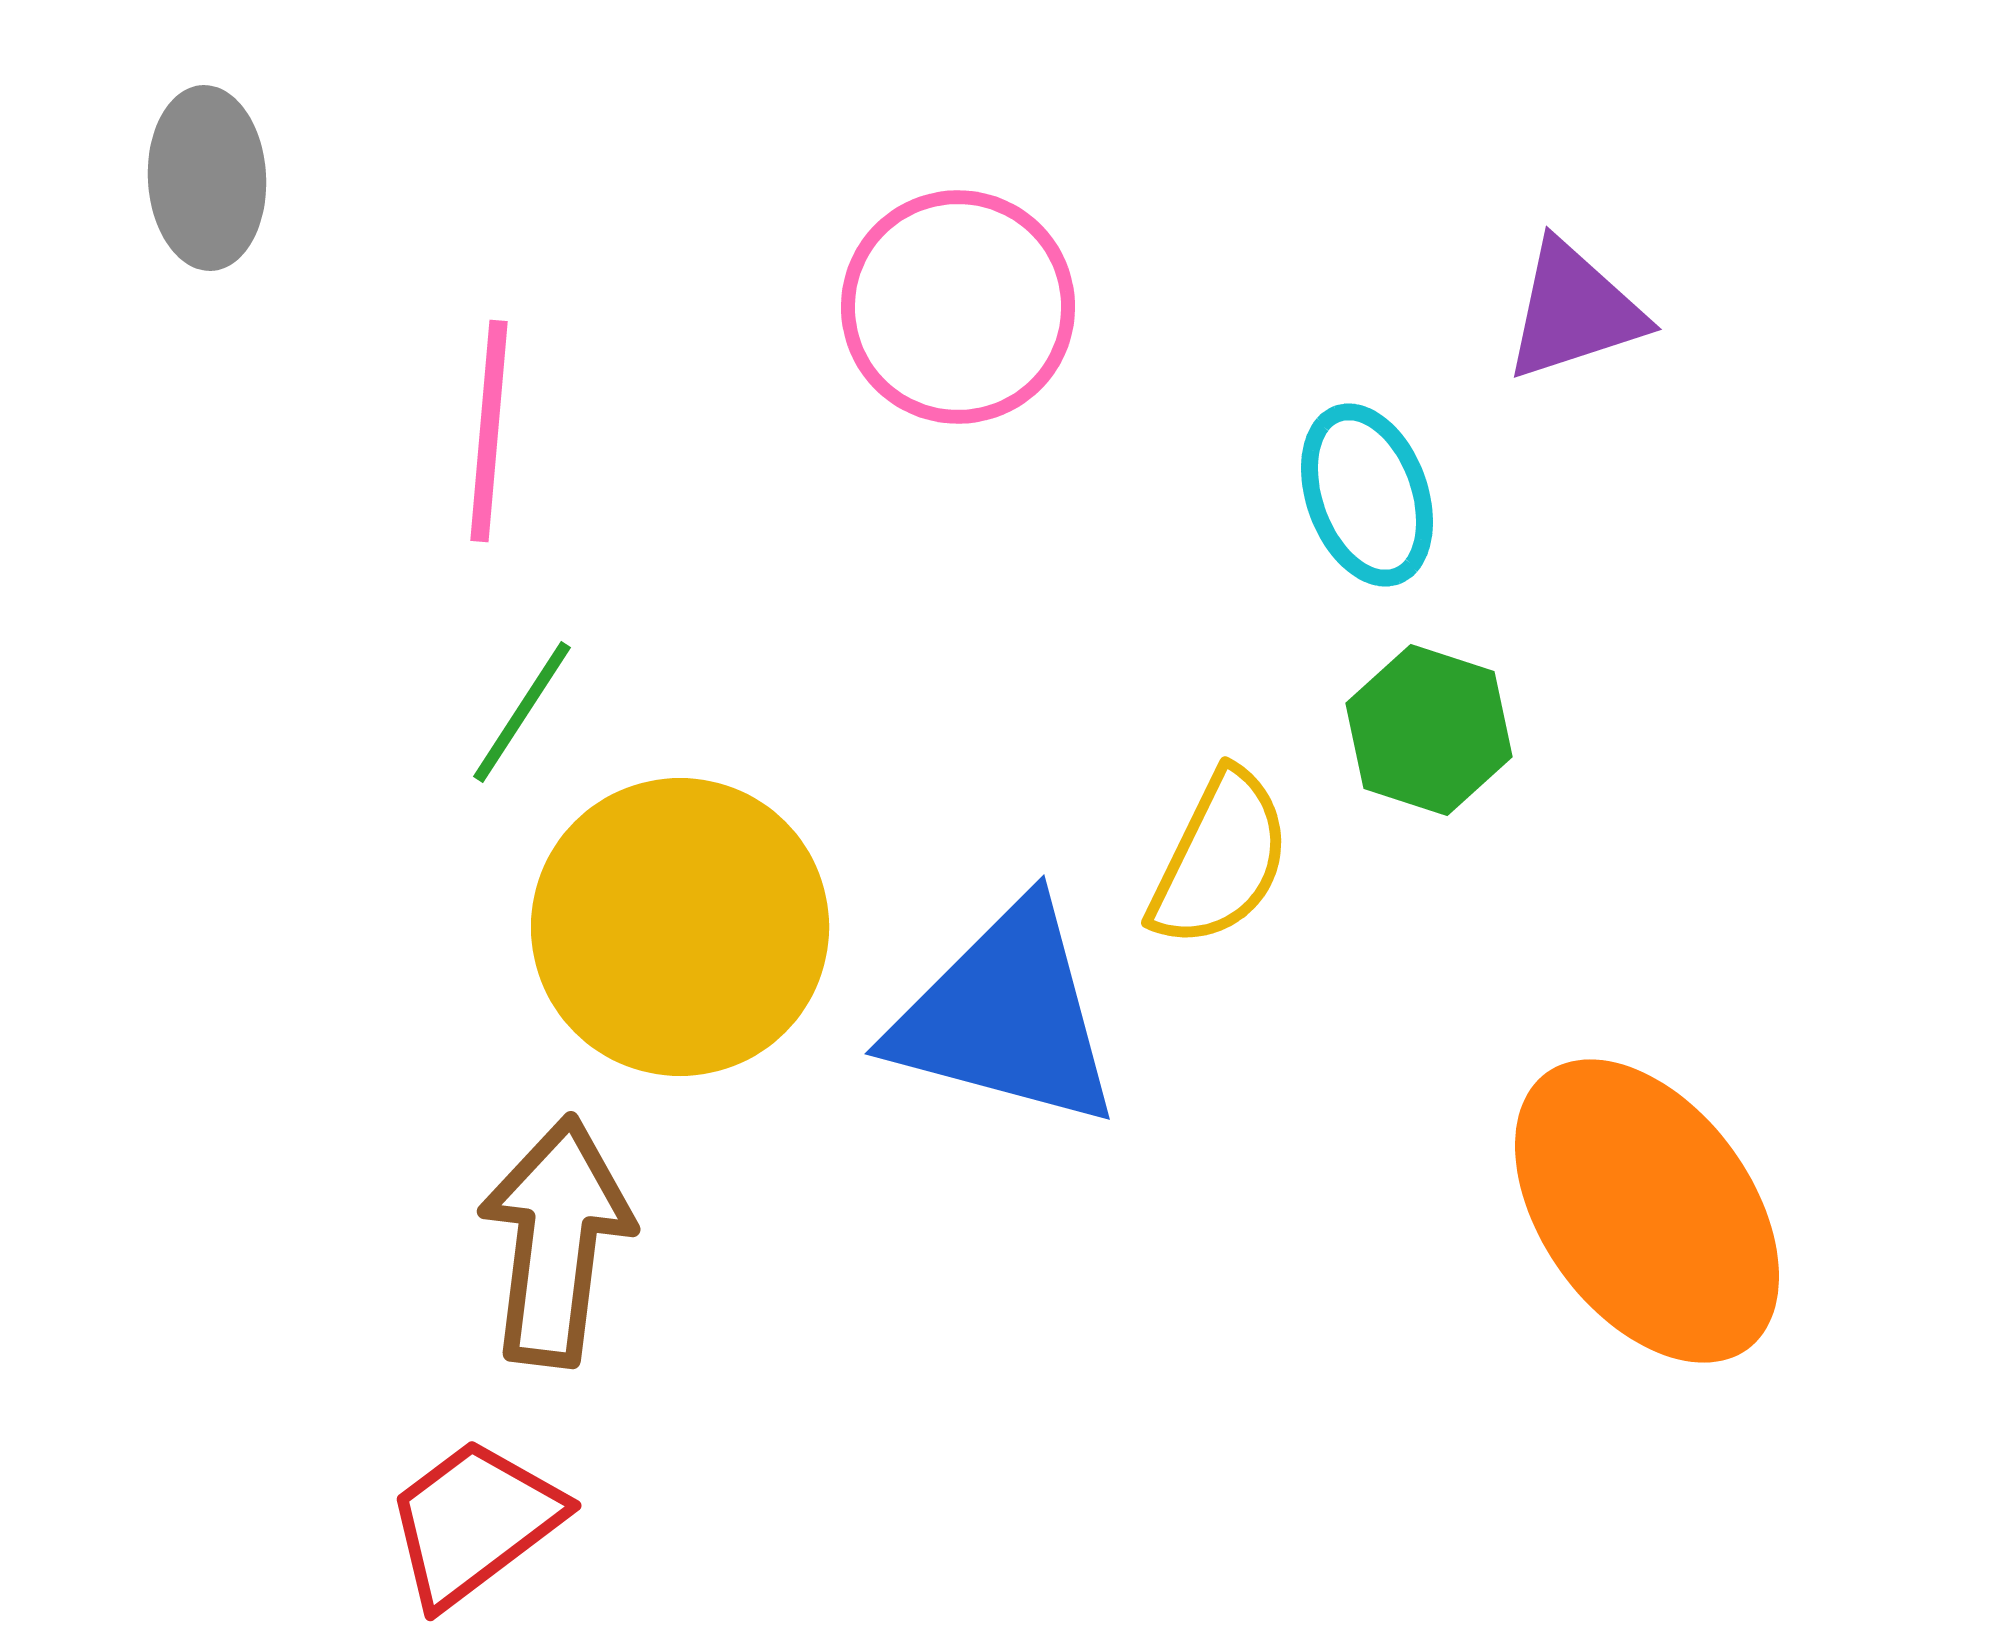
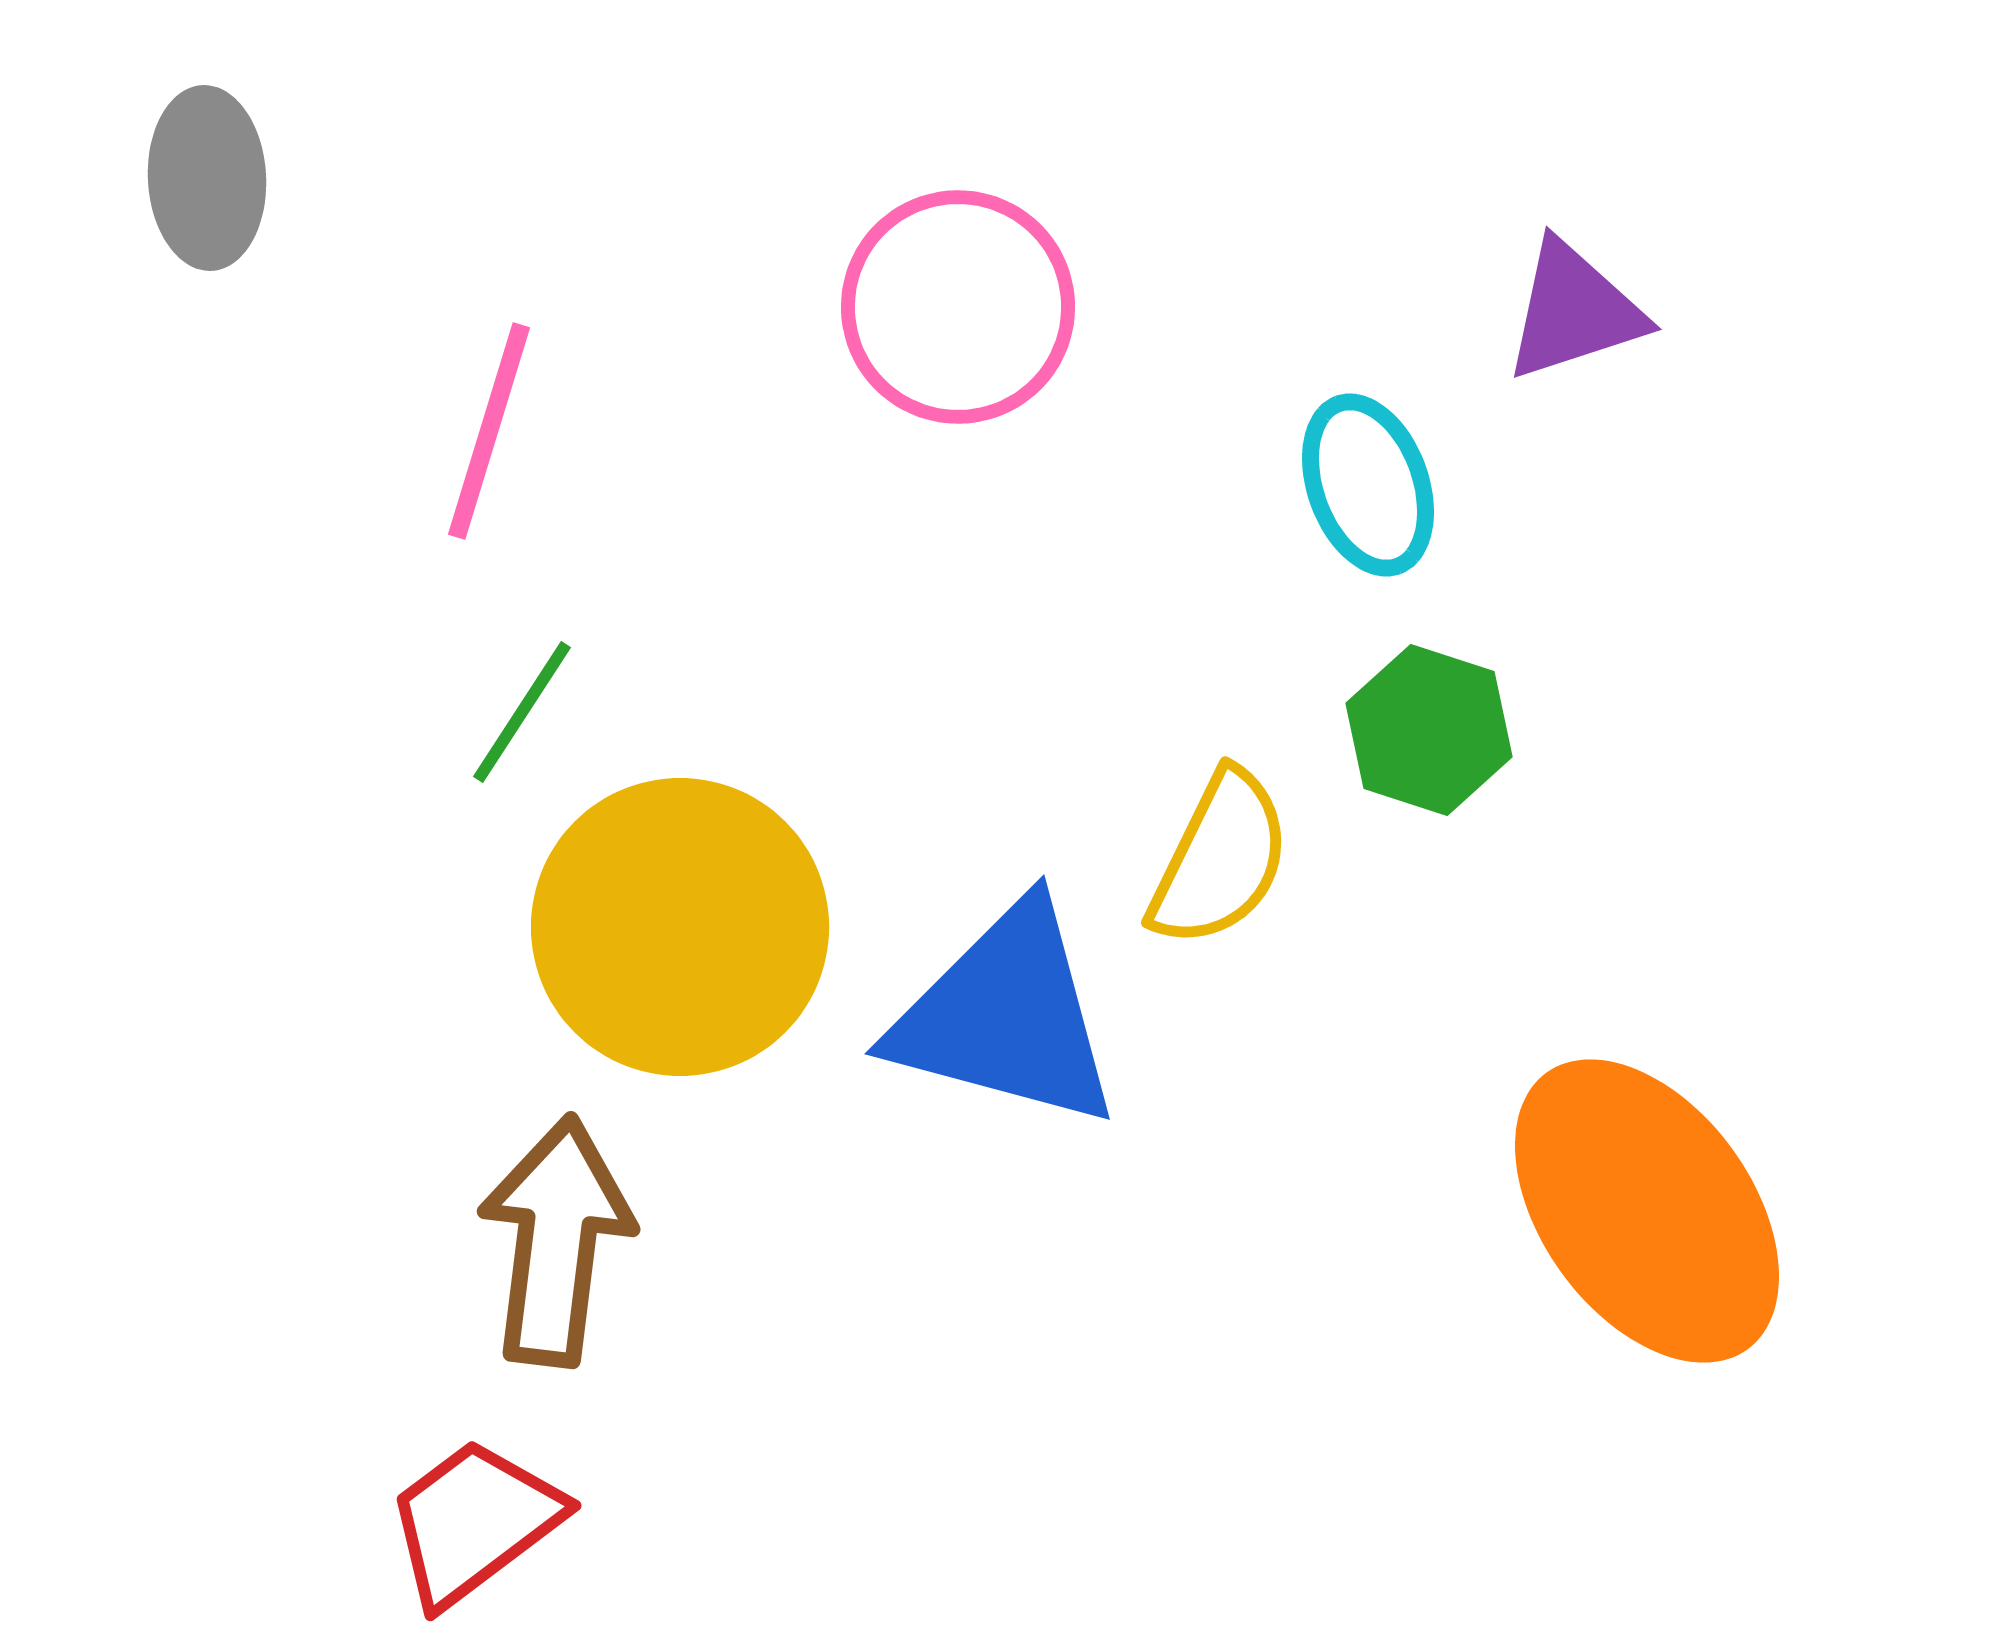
pink line: rotated 12 degrees clockwise
cyan ellipse: moved 1 px right, 10 px up
